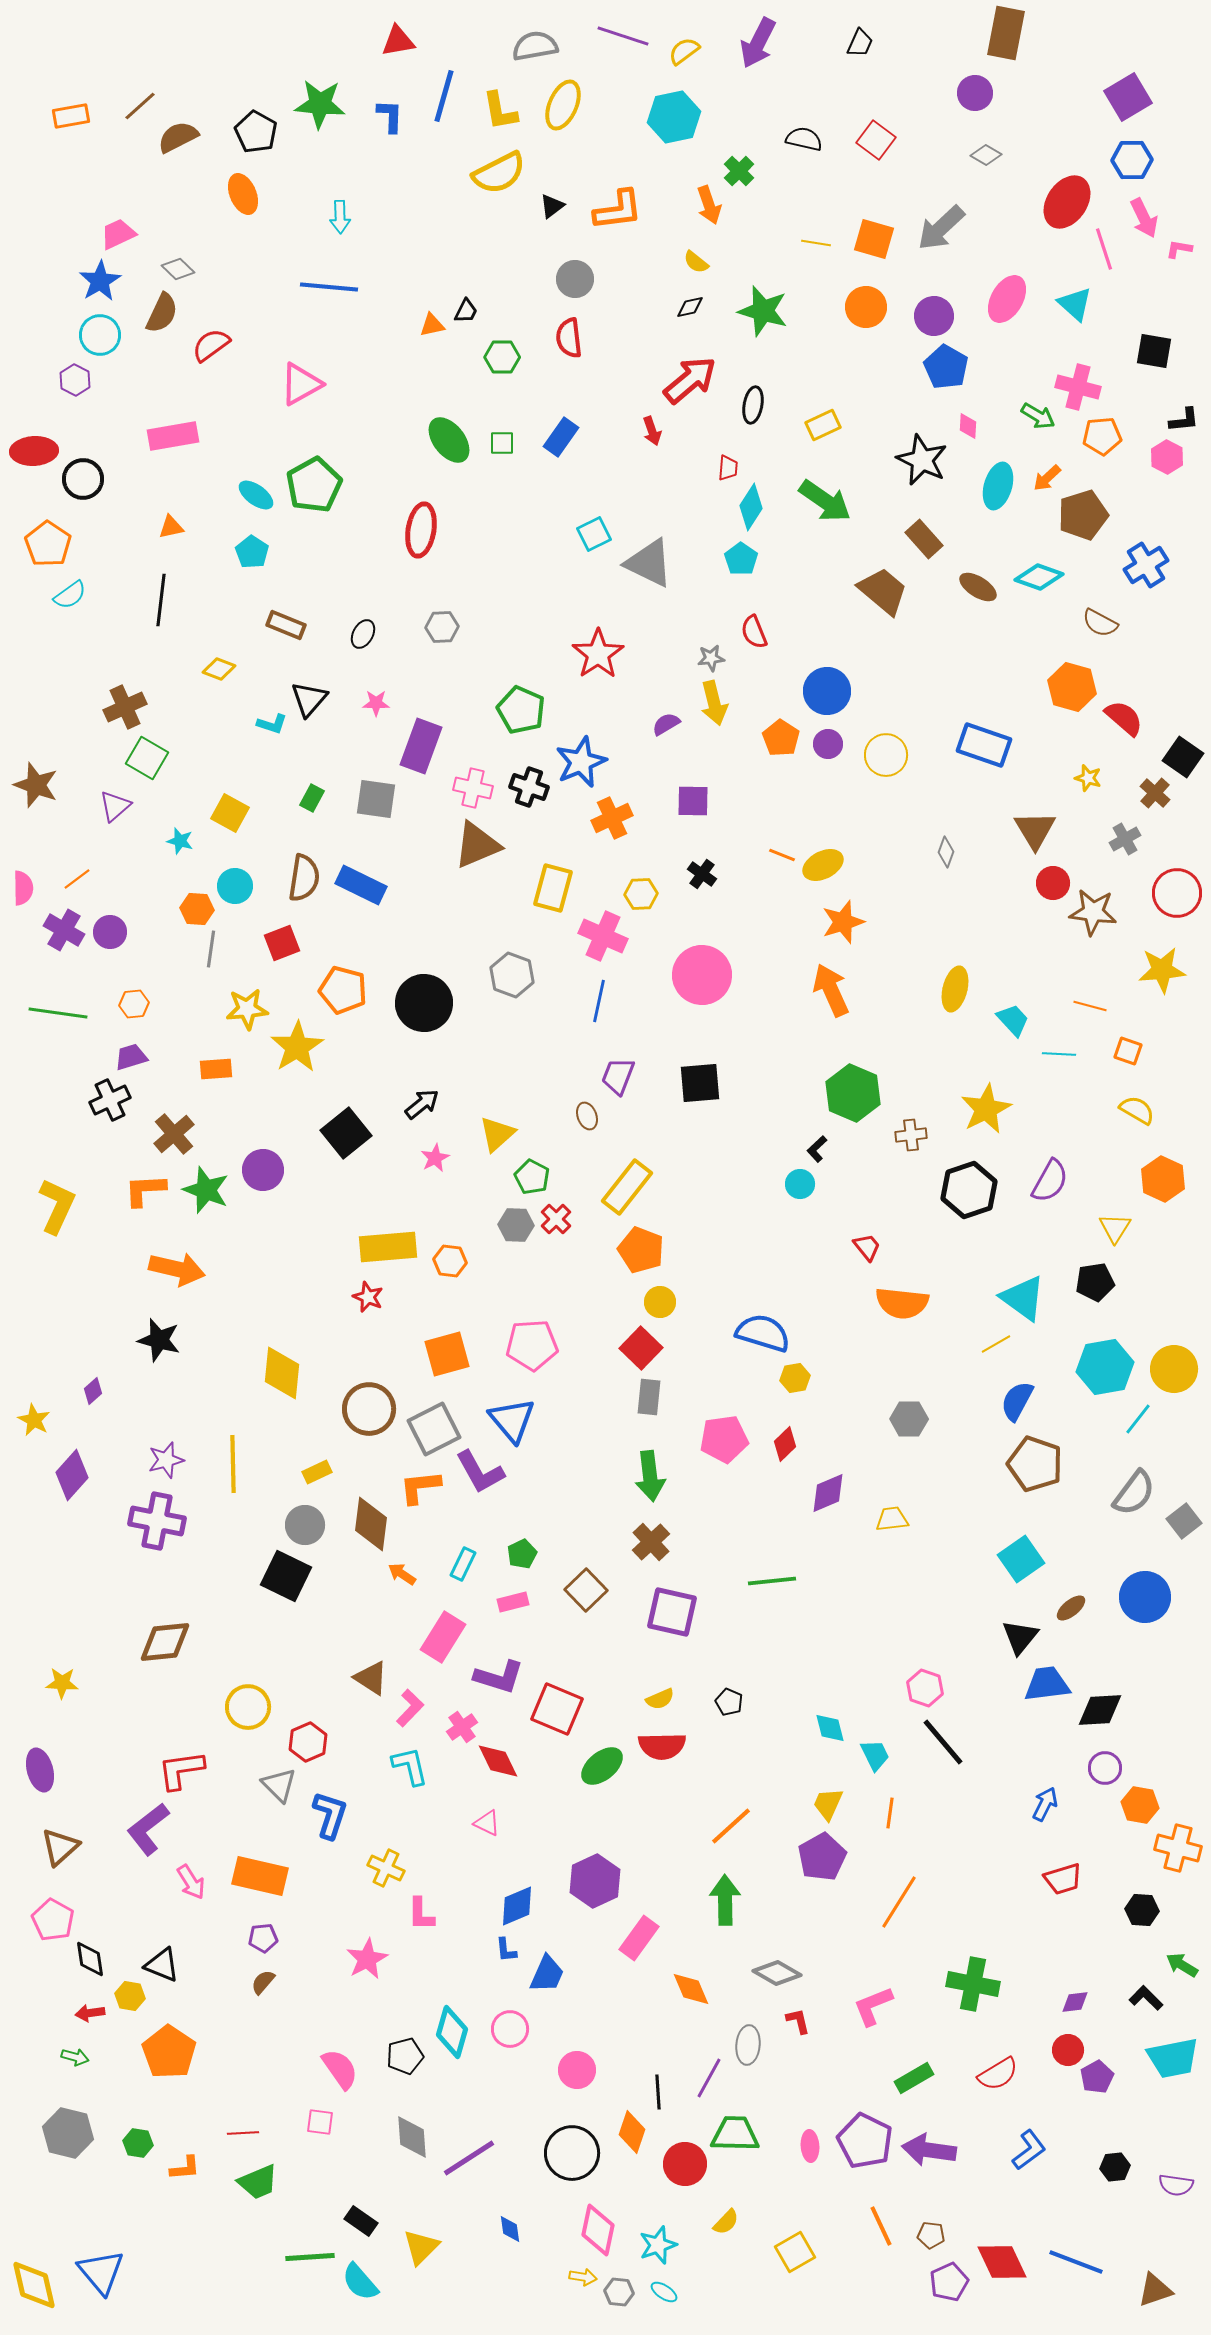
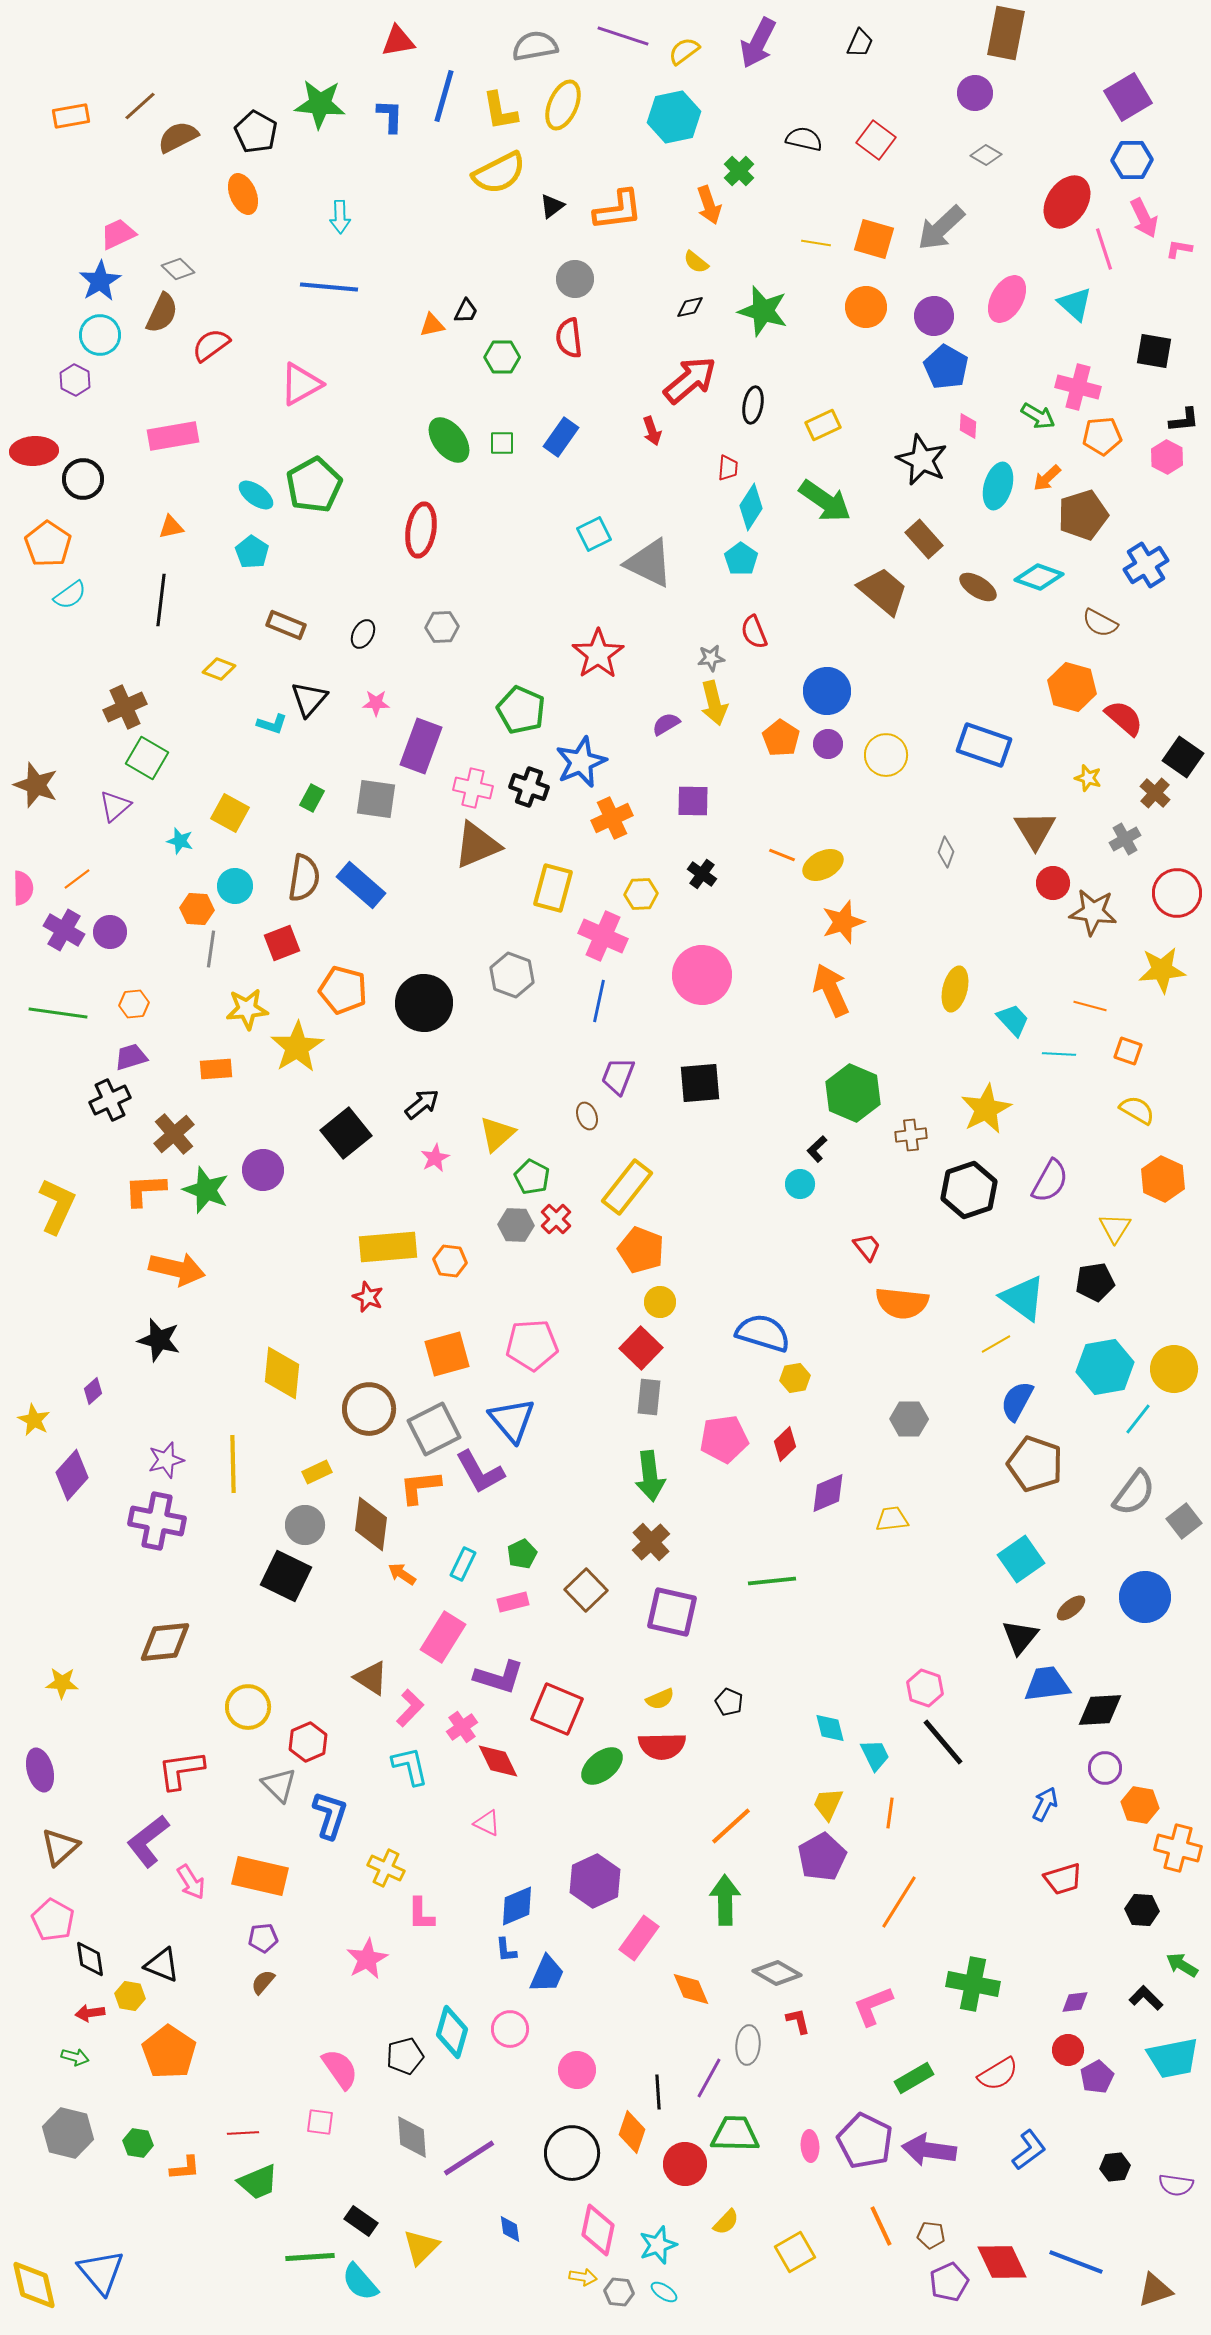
blue rectangle at (361, 885): rotated 15 degrees clockwise
purple L-shape at (148, 1829): moved 12 px down
